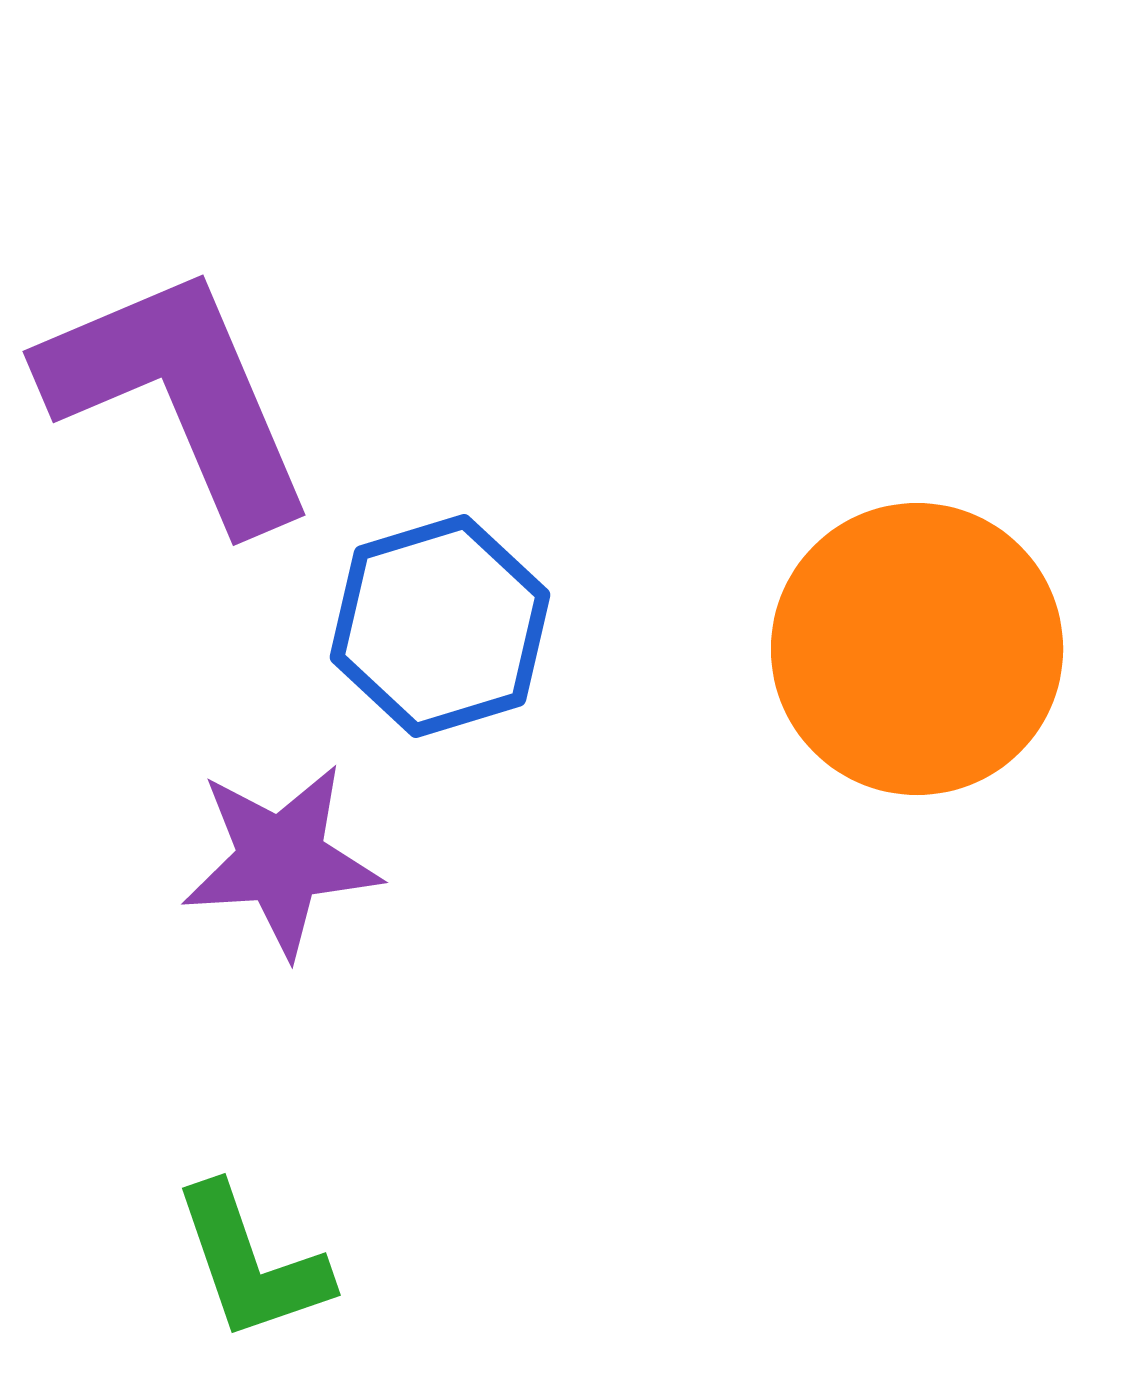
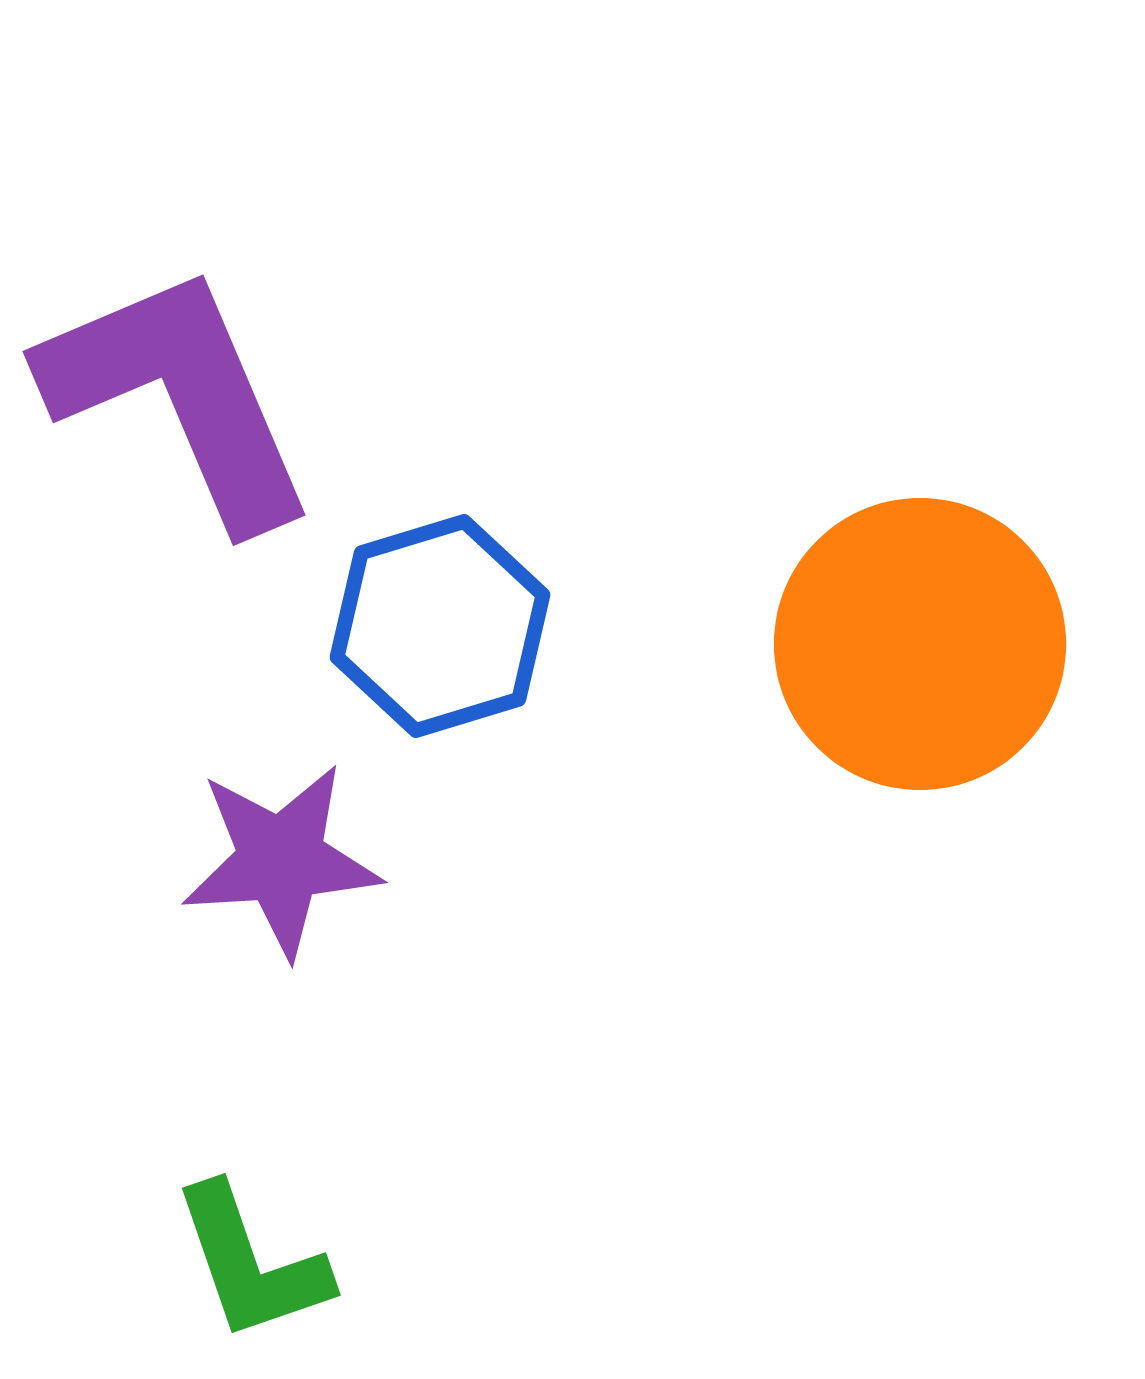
orange circle: moved 3 px right, 5 px up
